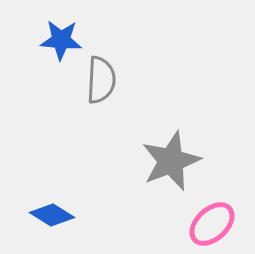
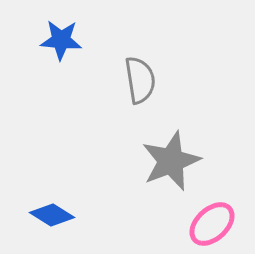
gray semicircle: moved 39 px right; rotated 12 degrees counterclockwise
